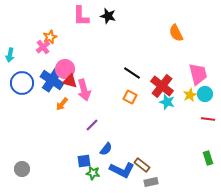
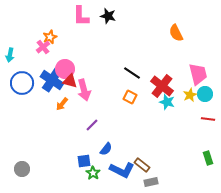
green star: rotated 24 degrees clockwise
